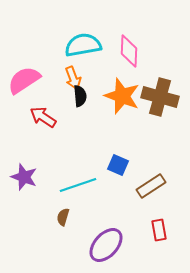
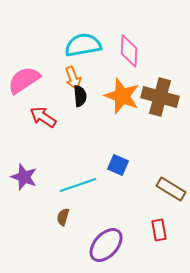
brown rectangle: moved 20 px right, 3 px down; rotated 64 degrees clockwise
